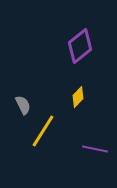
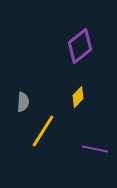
gray semicircle: moved 3 px up; rotated 30 degrees clockwise
